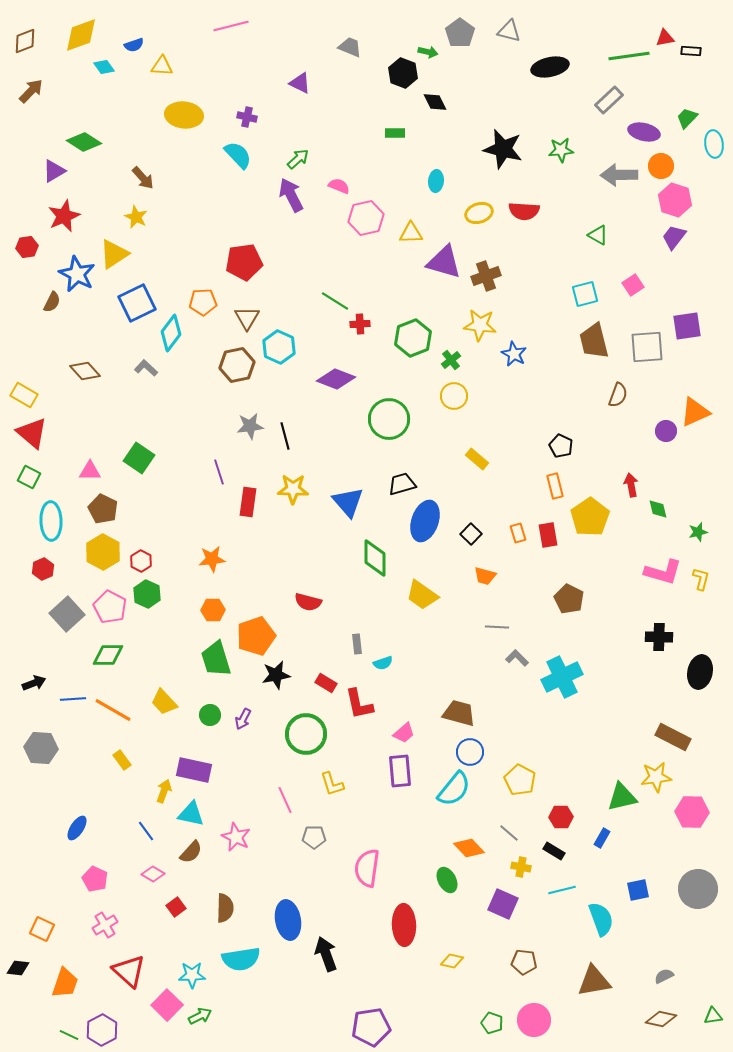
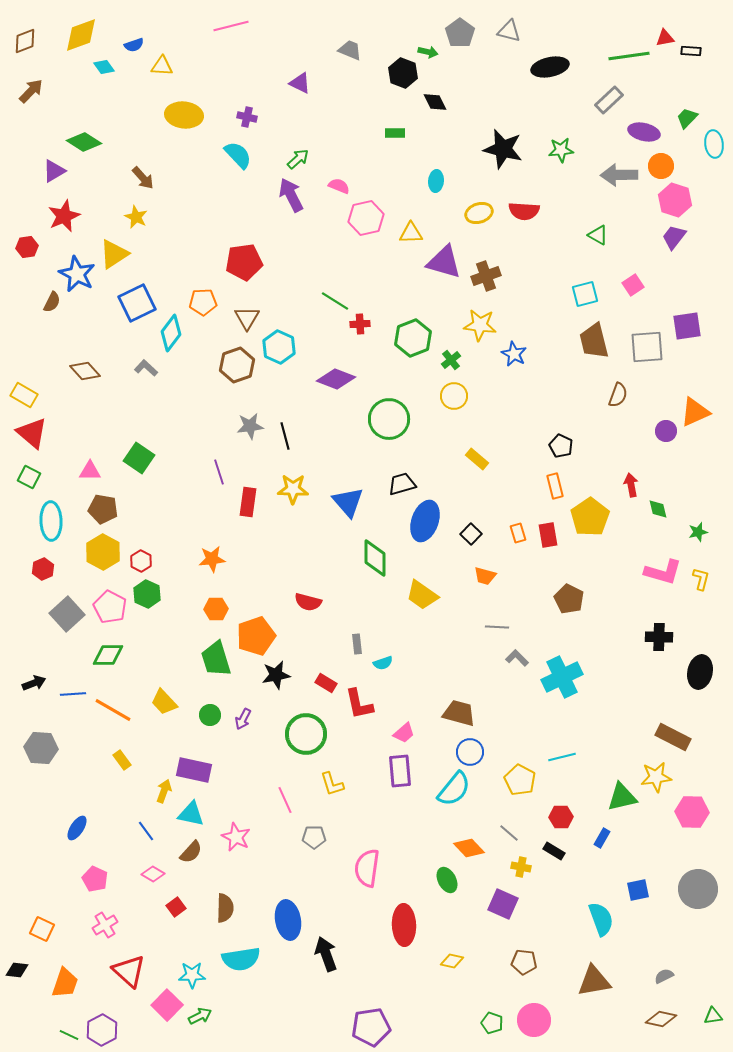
gray trapezoid at (350, 47): moved 3 px down
brown hexagon at (237, 365): rotated 8 degrees counterclockwise
brown pentagon at (103, 509): rotated 16 degrees counterclockwise
orange hexagon at (213, 610): moved 3 px right, 1 px up
blue line at (73, 699): moved 5 px up
cyan line at (562, 890): moved 133 px up
black diamond at (18, 968): moved 1 px left, 2 px down
